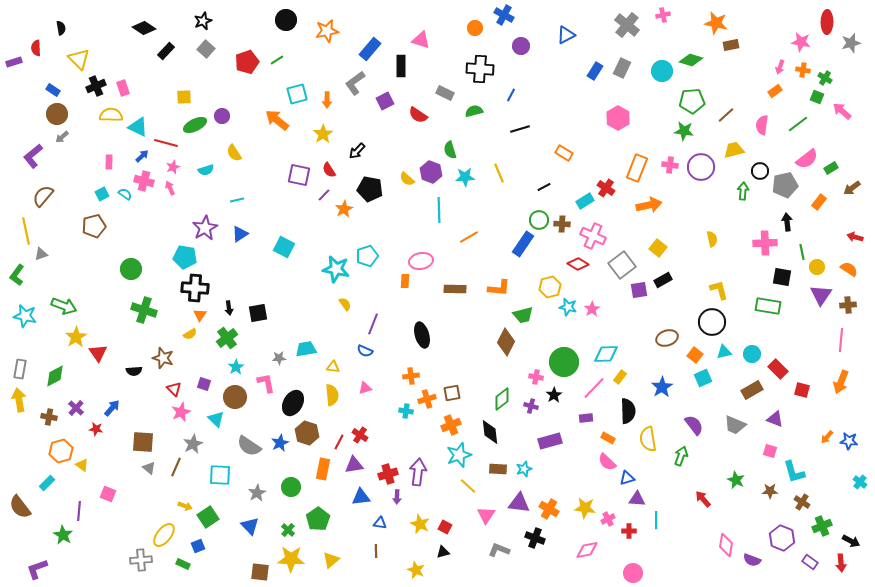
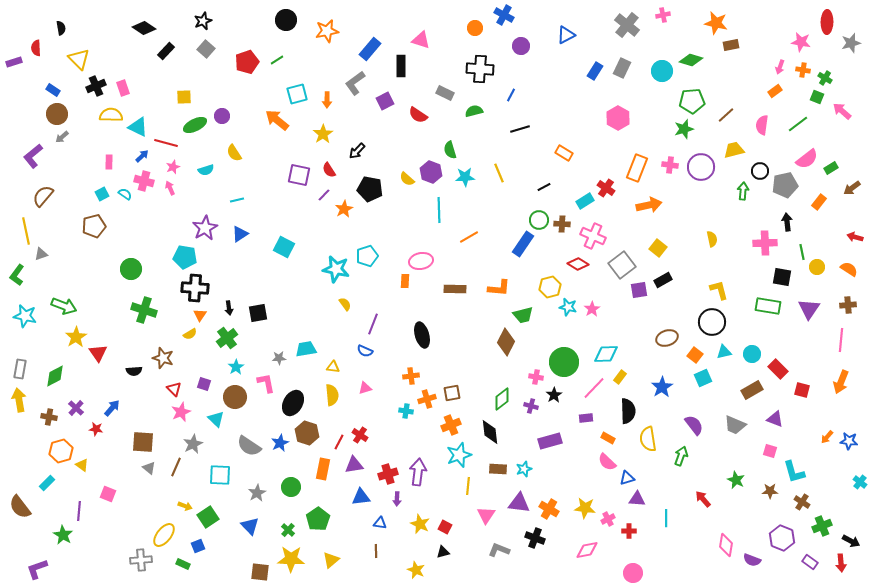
green star at (684, 131): moved 2 px up; rotated 24 degrees counterclockwise
purple triangle at (821, 295): moved 12 px left, 14 px down
yellow line at (468, 486): rotated 54 degrees clockwise
purple arrow at (397, 497): moved 2 px down
cyan line at (656, 520): moved 10 px right, 2 px up
